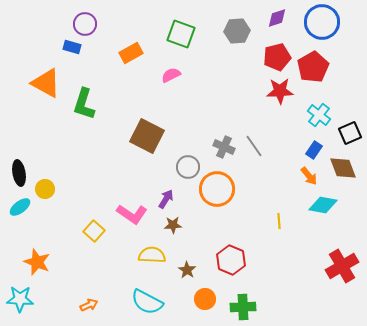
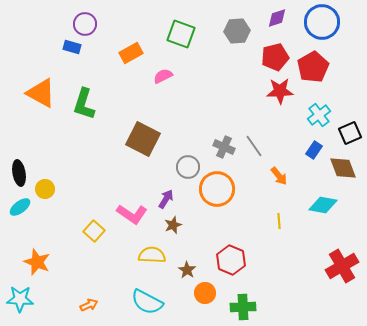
red pentagon at (277, 57): moved 2 px left
pink semicircle at (171, 75): moved 8 px left, 1 px down
orange triangle at (46, 83): moved 5 px left, 10 px down
cyan cross at (319, 115): rotated 15 degrees clockwise
brown square at (147, 136): moved 4 px left, 3 px down
orange arrow at (309, 176): moved 30 px left
brown star at (173, 225): rotated 18 degrees counterclockwise
orange circle at (205, 299): moved 6 px up
